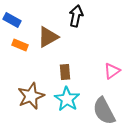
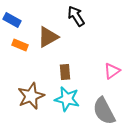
black arrow: rotated 45 degrees counterclockwise
cyan star: rotated 20 degrees counterclockwise
